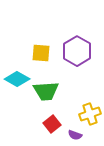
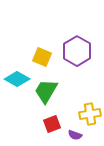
yellow square: moved 1 px right, 4 px down; rotated 18 degrees clockwise
green trapezoid: rotated 124 degrees clockwise
yellow cross: rotated 10 degrees clockwise
red square: rotated 18 degrees clockwise
